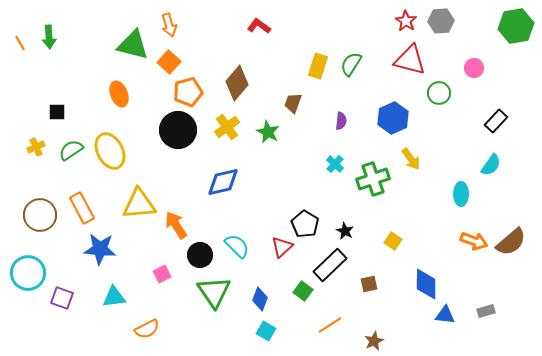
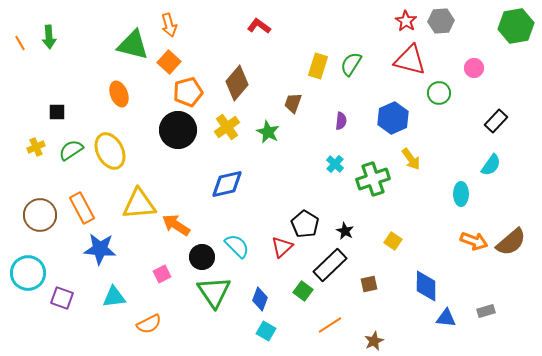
blue diamond at (223, 182): moved 4 px right, 2 px down
orange arrow at (176, 225): rotated 24 degrees counterclockwise
black circle at (200, 255): moved 2 px right, 2 px down
blue diamond at (426, 284): moved 2 px down
blue triangle at (445, 315): moved 1 px right, 3 px down
orange semicircle at (147, 329): moved 2 px right, 5 px up
